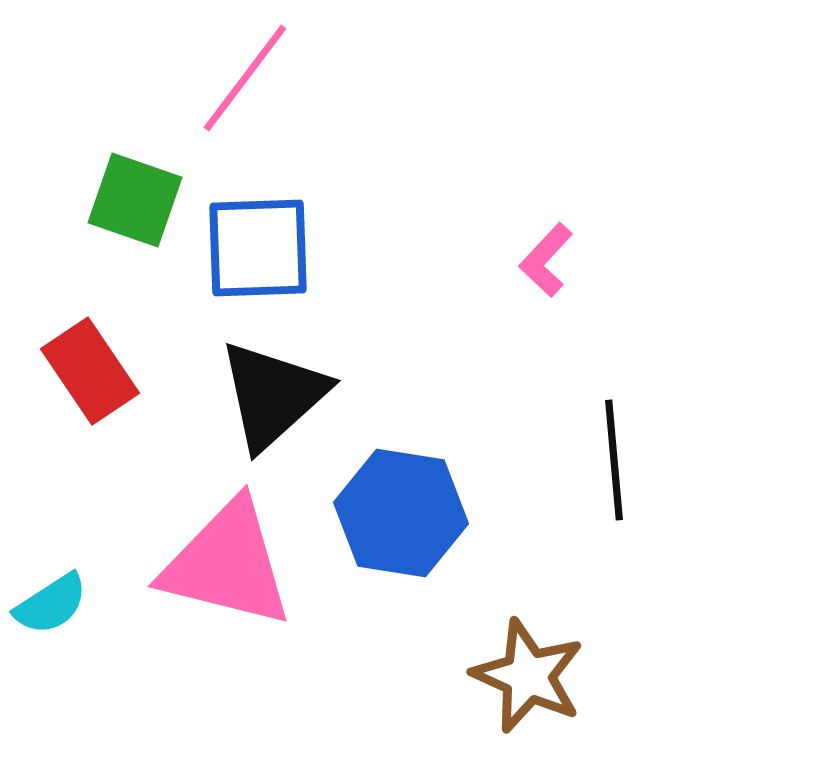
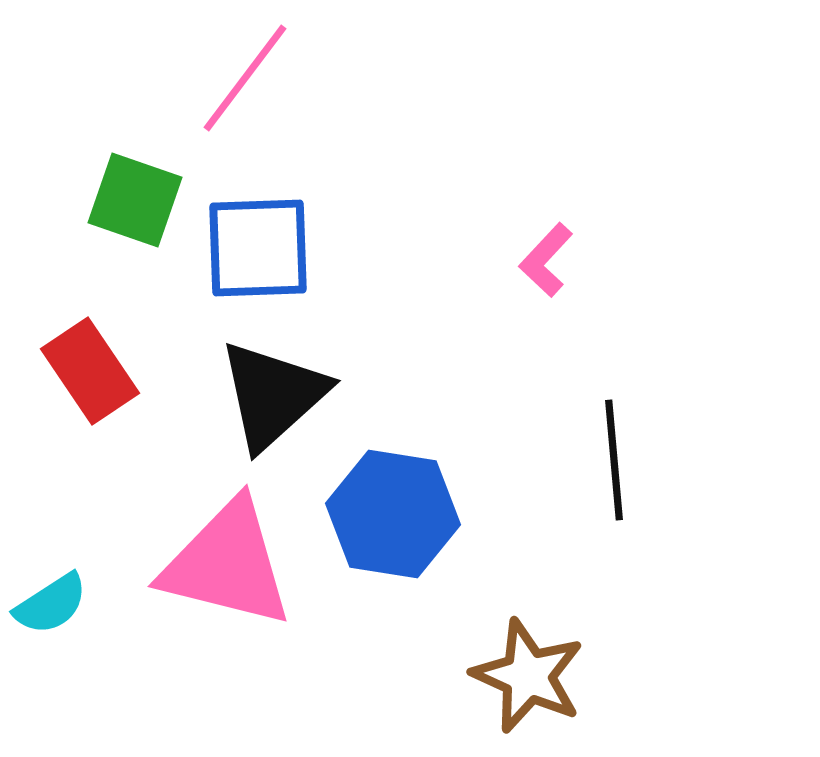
blue hexagon: moved 8 px left, 1 px down
